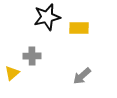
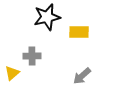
yellow rectangle: moved 4 px down
